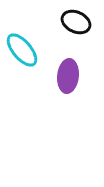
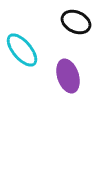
purple ellipse: rotated 24 degrees counterclockwise
